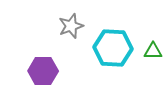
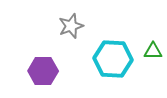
cyan hexagon: moved 11 px down
